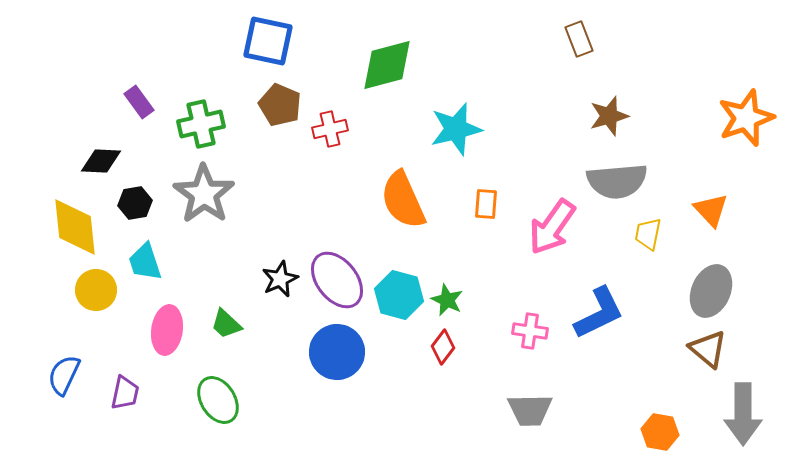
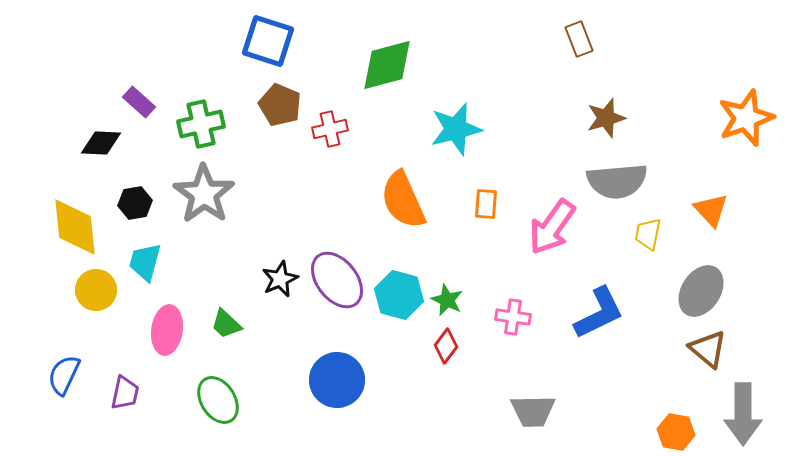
blue square: rotated 6 degrees clockwise
purple rectangle: rotated 12 degrees counterclockwise
brown star: moved 3 px left, 2 px down
black diamond: moved 18 px up
cyan trapezoid: rotated 33 degrees clockwise
gray ellipse: moved 10 px left; rotated 9 degrees clockwise
pink cross: moved 17 px left, 14 px up
red diamond: moved 3 px right, 1 px up
blue circle: moved 28 px down
gray trapezoid: moved 3 px right, 1 px down
orange hexagon: moved 16 px right
